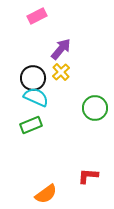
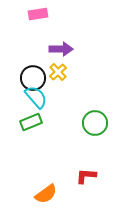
pink rectangle: moved 1 px right, 2 px up; rotated 18 degrees clockwise
purple arrow: rotated 50 degrees clockwise
yellow cross: moved 3 px left
cyan semicircle: rotated 25 degrees clockwise
green circle: moved 15 px down
green rectangle: moved 3 px up
red L-shape: moved 2 px left
